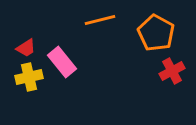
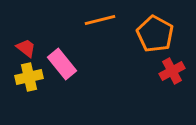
orange pentagon: moved 1 px left, 1 px down
red trapezoid: rotated 110 degrees counterclockwise
pink rectangle: moved 2 px down
